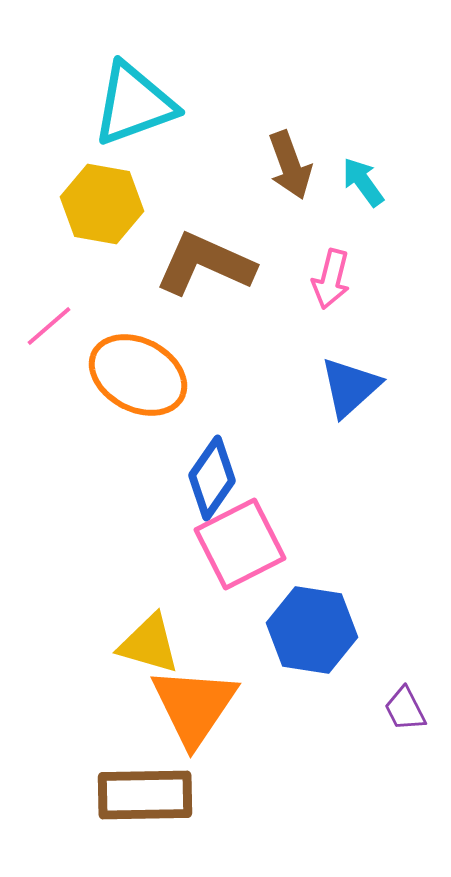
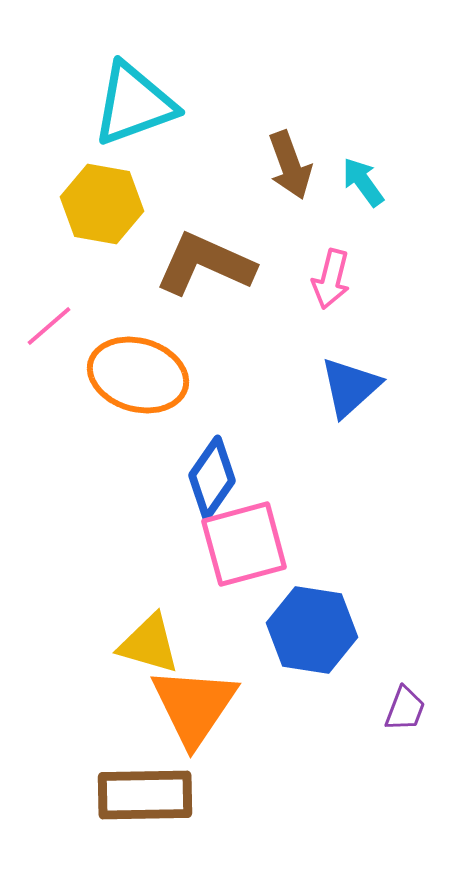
orange ellipse: rotated 12 degrees counterclockwise
pink square: moved 4 px right; rotated 12 degrees clockwise
purple trapezoid: rotated 132 degrees counterclockwise
